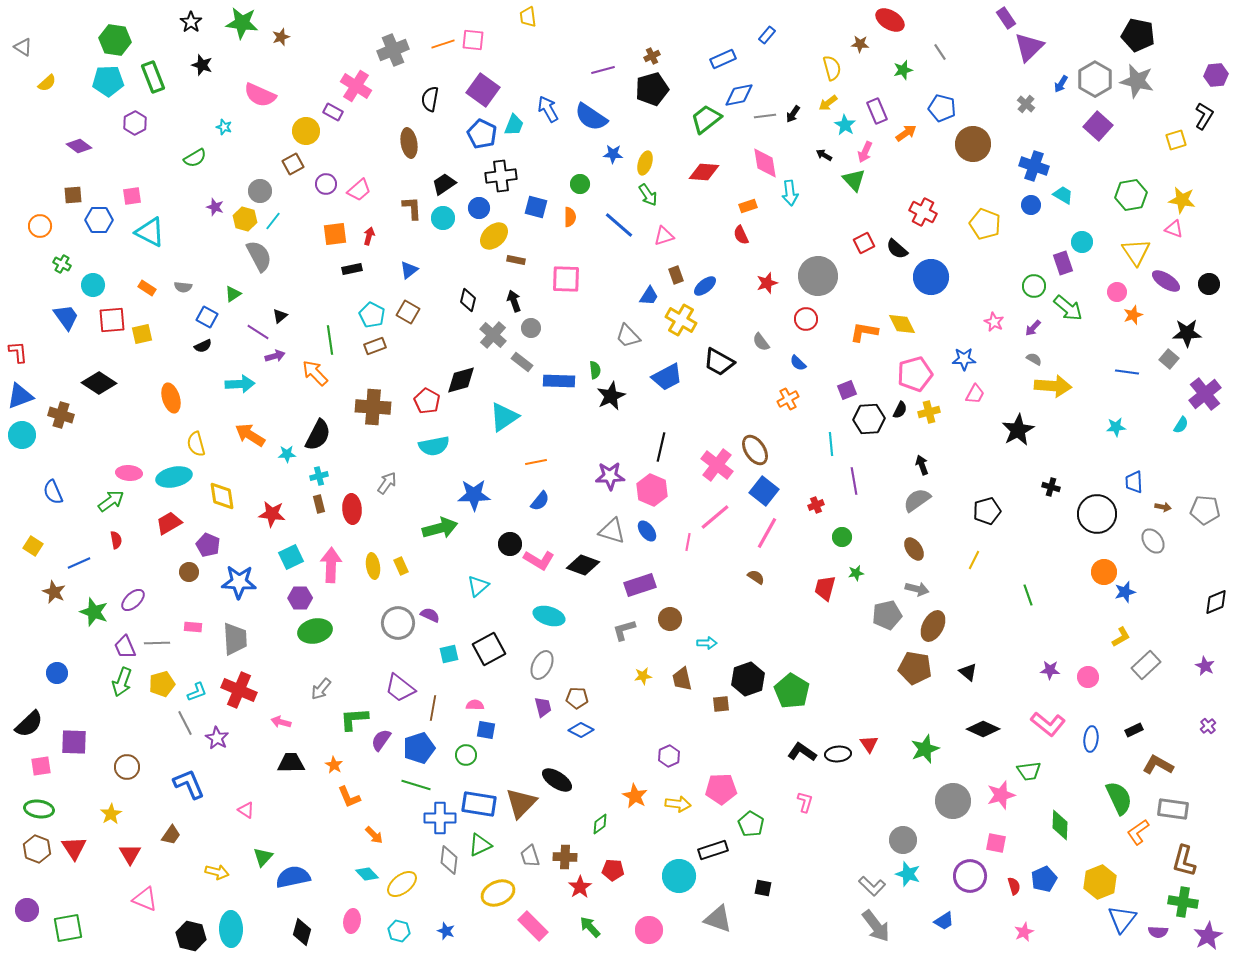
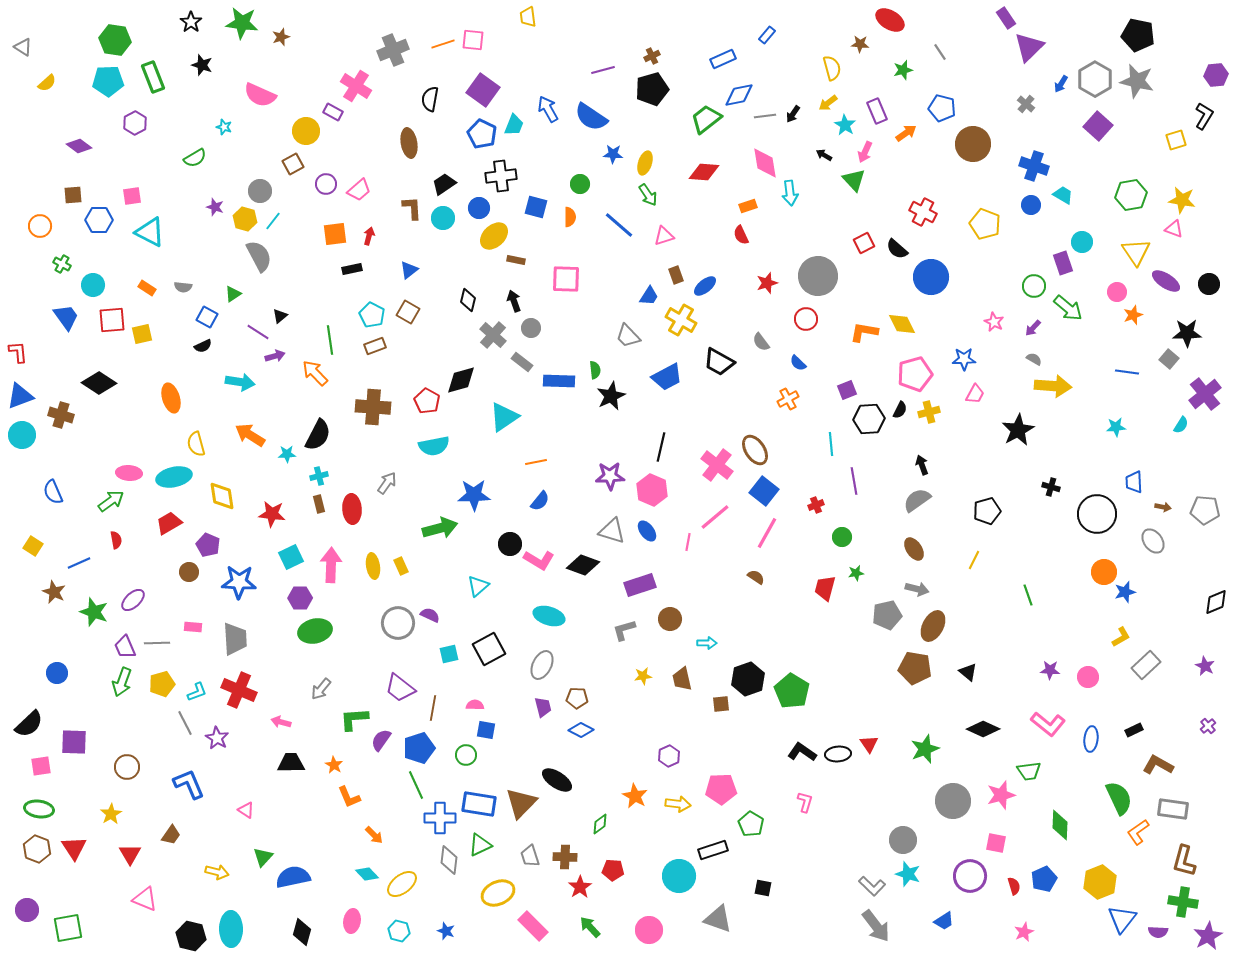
cyan arrow at (240, 384): moved 2 px up; rotated 12 degrees clockwise
green line at (416, 785): rotated 48 degrees clockwise
